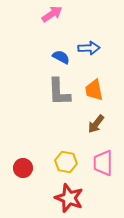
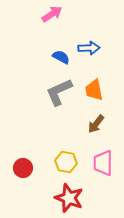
gray L-shape: rotated 68 degrees clockwise
